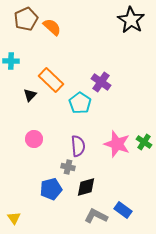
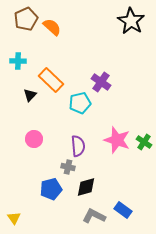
black star: moved 1 px down
cyan cross: moved 7 px right
cyan pentagon: rotated 25 degrees clockwise
pink star: moved 4 px up
gray L-shape: moved 2 px left
